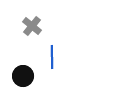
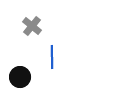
black circle: moved 3 px left, 1 px down
